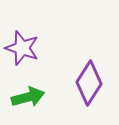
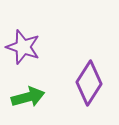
purple star: moved 1 px right, 1 px up
